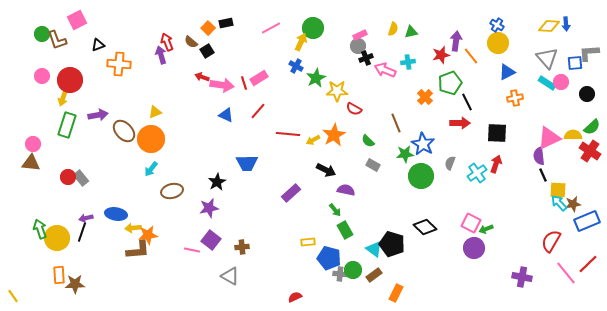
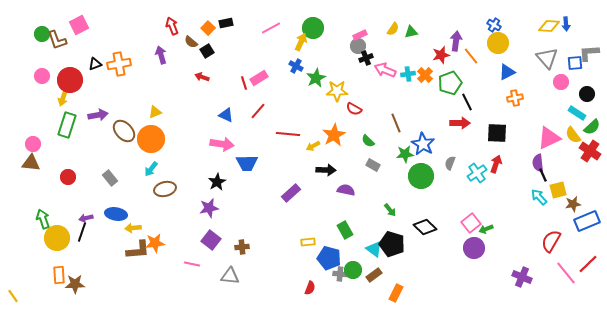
pink square at (77, 20): moved 2 px right, 5 px down
blue cross at (497, 25): moved 3 px left
yellow semicircle at (393, 29): rotated 16 degrees clockwise
red arrow at (167, 42): moved 5 px right, 16 px up
black triangle at (98, 45): moved 3 px left, 19 px down
cyan cross at (408, 62): moved 12 px down
orange cross at (119, 64): rotated 15 degrees counterclockwise
cyan rectangle at (547, 83): moved 30 px right, 30 px down
pink arrow at (222, 85): moved 59 px down
orange cross at (425, 97): moved 22 px up
yellow semicircle at (573, 135): rotated 126 degrees counterclockwise
yellow arrow at (313, 140): moved 6 px down
purple semicircle at (539, 156): moved 1 px left, 7 px down
black arrow at (326, 170): rotated 24 degrees counterclockwise
gray rectangle at (81, 178): moved 29 px right
yellow square at (558, 190): rotated 18 degrees counterclockwise
brown ellipse at (172, 191): moved 7 px left, 2 px up
cyan arrow at (559, 203): moved 20 px left, 6 px up
green arrow at (335, 210): moved 55 px right
pink square at (471, 223): rotated 24 degrees clockwise
green arrow at (40, 229): moved 3 px right, 10 px up
orange star at (148, 235): moved 7 px right, 8 px down
pink line at (192, 250): moved 14 px down
gray triangle at (230, 276): rotated 24 degrees counterclockwise
purple cross at (522, 277): rotated 12 degrees clockwise
red semicircle at (295, 297): moved 15 px right, 9 px up; rotated 136 degrees clockwise
